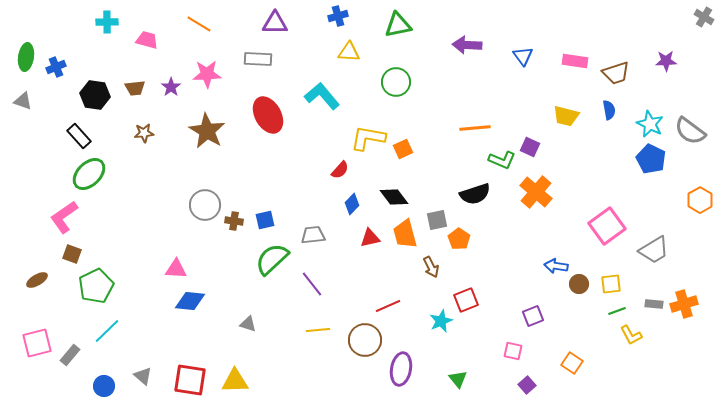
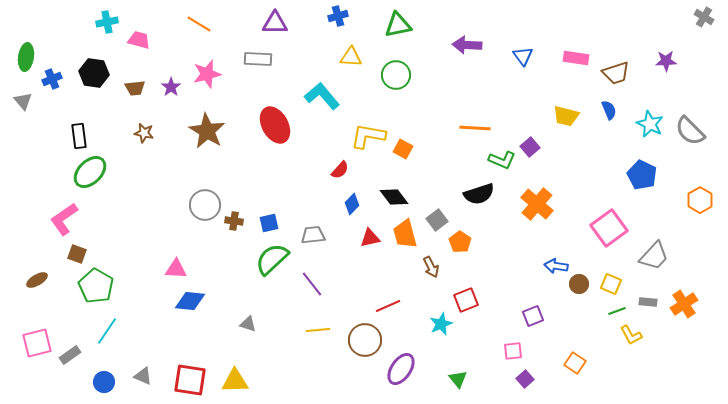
cyan cross at (107, 22): rotated 10 degrees counterclockwise
pink trapezoid at (147, 40): moved 8 px left
yellow triangle at (349, 52): moved 2 px right, 5 px down
pink rectangle at (575, 61): moved 1 px right, 3 px up
blue cross at (56, 67): moved 4 px left, 12 px down
pink star at (207, 74): rotated 12 degrees counterclockwise
green circle at (396, 82): moved 7 px up
black hexagon at (95, 95): moved 1 px left, 22 px up
gray triangle at (23, 101): rotated 30 degrees clockwise
blue semicircle at (609, 110): rotated 12 degrees counterclockwise
red ellipse at (268, 115): moved 7 px right, 10 px down
orange line at (475, 128): rotated 8 degrees clockwise
gray semicircle at (690, 131): rotated 8 degrees clockwise
brown star at (144, 133): rotated 18 degrees clockwise
black rectangle at (79, 136): rotated 35 degrees clockwise
yellow L-shape at (368, 138): moved 2 px up
purple square at (530, 147): rotated 24 degrees clockwise
orange square at (403, 149): rotated 36 degrees counterclockwise
blue pentagon at (651, 159): moved 9 px left, 16 px down
green ellipse at (89, 174): moved 1 px right, 2 px up
orange cross at (536, 192): moved 1 px right, 12 px down
black semicircle at (475, 194): moved 4 px right
pink L-shape at (64, 217): moved 2 px down
blue square at (265, 220): moved 4 px right, 3 px down
gray square at (437, 220): rotated 25 degrees counterclockwise
pink square at (607, 226): moved 2 px right, 2 px down
orange pentagon at (459, 239): moved 1 px right, 3 px down
gray trapezoid at (654, 250): moved 6 px down; rotated 16 degrees counterclockwise
brown square at (72, 254): moved 5 px right
yellow square at (611, 284): rotated 30 degrees clockwise
green pentagon at (96, 286): rotated 16 degrees counterclockwise
gray rectangle at (654, 304): moved 6 px left, 2 px up
orange cross at (684, 304): rotated 16 degrees counterclockwise
cyan star at (441, 321): moved 3 px down
cyan line at (107, 331): rotated 12 degrees counterclockwise
pink square at (513, 351): rotated 18 degrees counterclockwise
gray rectangle at (70, 355): rotated 15 degrees clockwise
orange square at (572, 363): moved 3 px right
purple ellipse at (401, 369): rotated 24 degrees clockwise
gray triangle at (143, 376): rotated 18 degrees counterclockwise
purple square at (527, 385): moved 2 px left, 6 px up
blue circle at (104, 386): moved 4 px up
